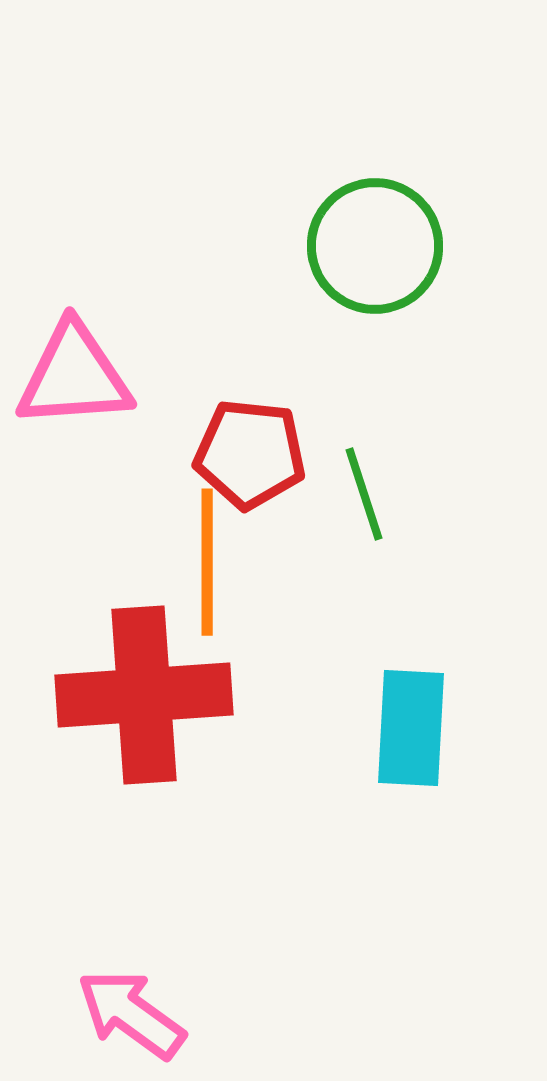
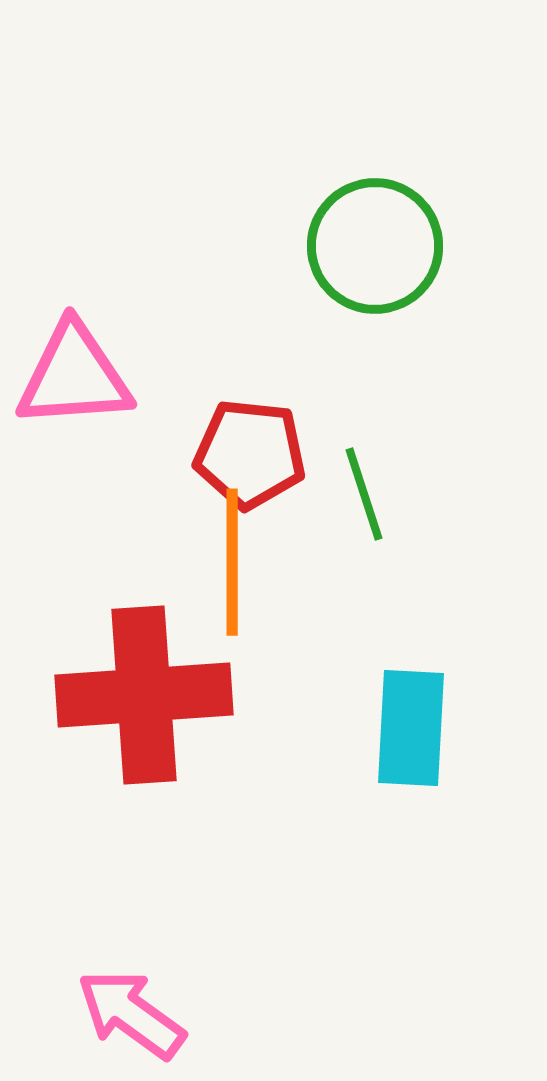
orange line: moved 25 px right
